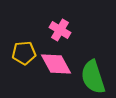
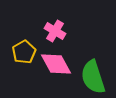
pink cross: moved 5 px left, 1 px down
yellow pentagon: moved 1 px up; rotated 25 degrees counterclockwise
